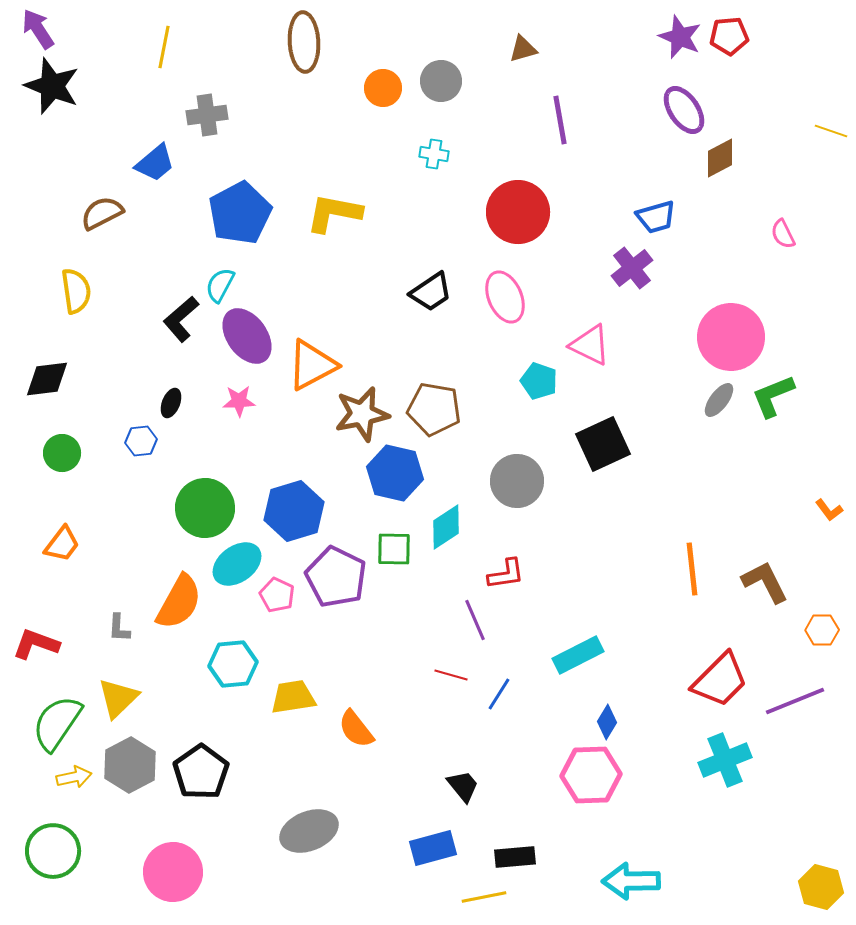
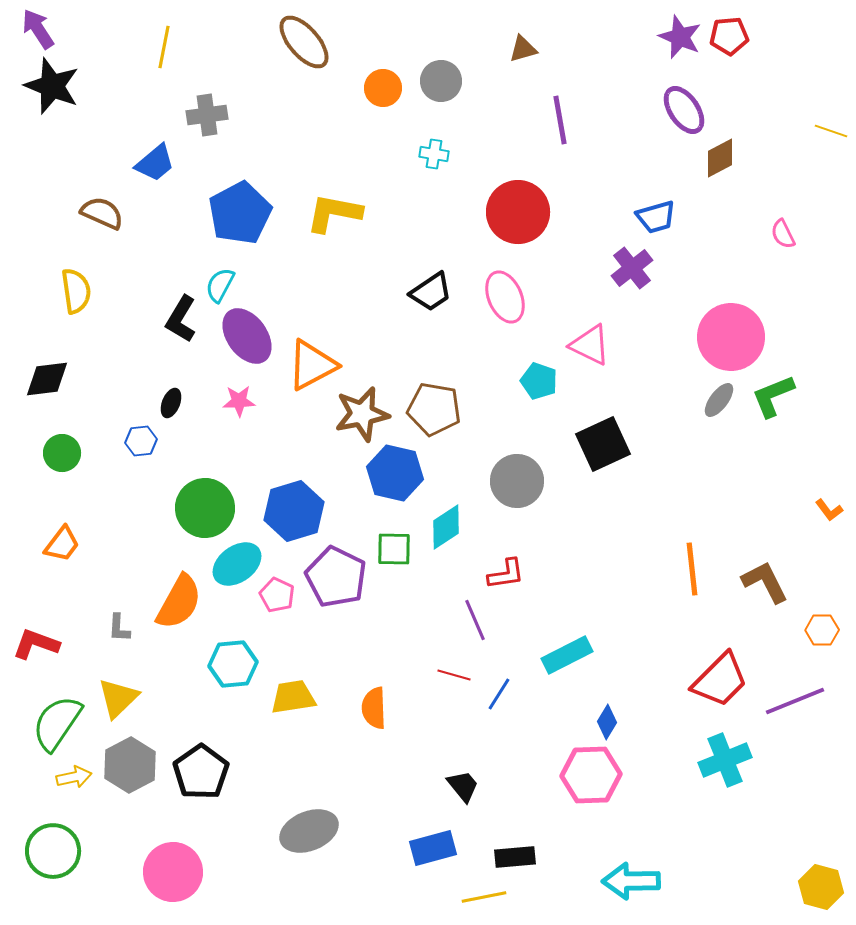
brown ellipse at (304, 42): rotated 38 degrees counterclockwise
brown semicircle at (102, 213): rotated 51 degrees clockwise
black L-shape at (181, 319): rotated 18 degrees counterclockwise
cyan rectangle at (578, 655): moved 11 px left
red line at (451, 675): moved 3 px right
orange semicircle at (356, 729): moved 18 px right, 21 px up; rotated 36 degrees clockwise
